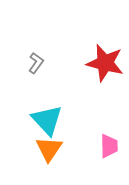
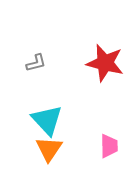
gray L-shape: rotated 40 degrees clockwise
